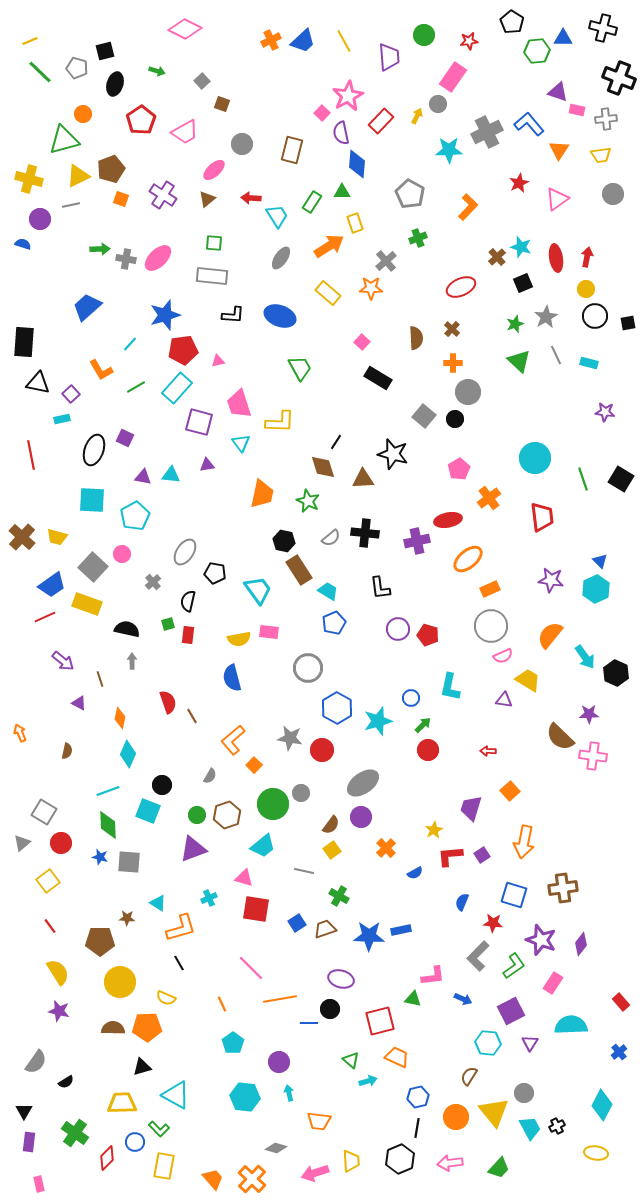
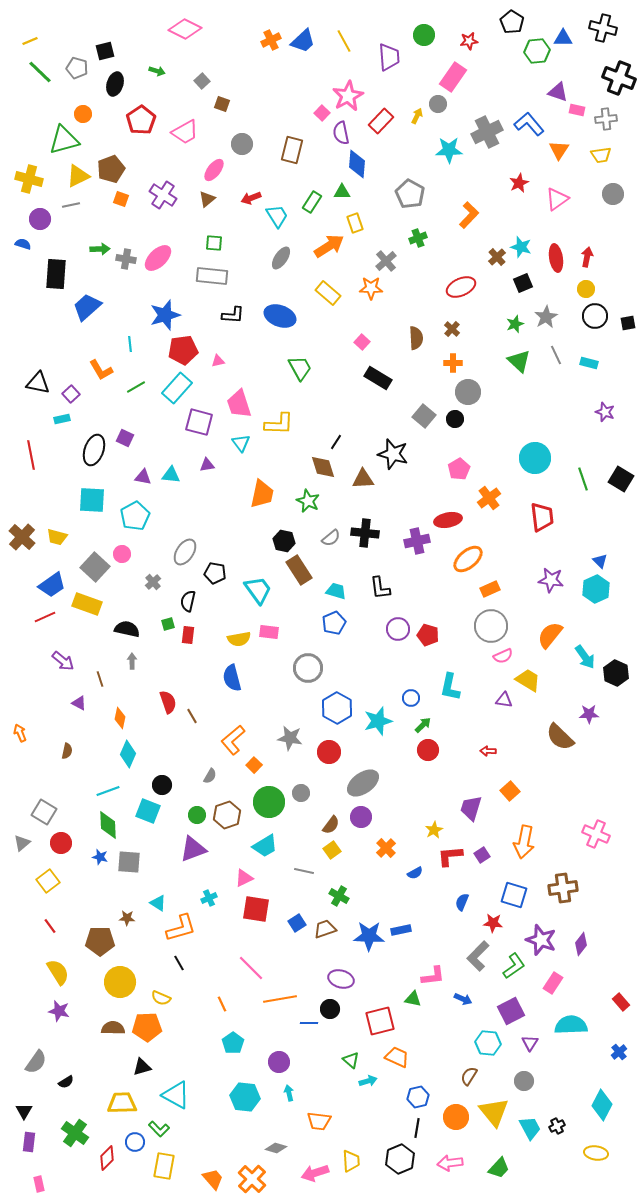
pink ellipse at (214, 170): rotated 10 degrees counterclockwise
red arrow at (251, 198): rotated 24 degrees counterclockwise
orange L-shape at (468, 207): moved 1 px right, 8 px down
black rectangle at (24, 342): moved 32 px right, 68 px up
cyan line at (130, 344): rotated 49 degrees counterclockwise
purple star at (605, 412): rotated 12 degrees clockwise
yellow L-shape at (280, 422): moved 1 px left, 2 px down
gray square at (93, 567): moved 2 px right
cyan trapezoid at (328, 591): moved 8 px right; rotated 15 degrees counterclockwise
red circle at (322, 750): moved 7 px right, 2 px down
pink cross at (593, 756): moved 3 px right, 78 px down; rotated 16 degrees clockwise
green circle at (273, 804): moved 4 px left, 2 px up
cyan trapezoid at (263, 846): moved 2 px right; rotated 8 degrees clockwise
pink triangle at (244, 878): rotated 42 degrees counterclockwise
yellow semicircle at (166, 998): moved 5 px left
gray circle at (524, 1093): moved 12 px up
